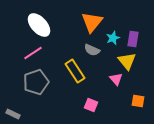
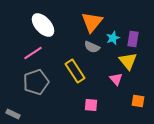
white ellipse: moved 4 px right
gray semicircle: moved 3 px up
yellow triangle: moved 1 px right
pink square: rotated 16 degrees counterclockwise
